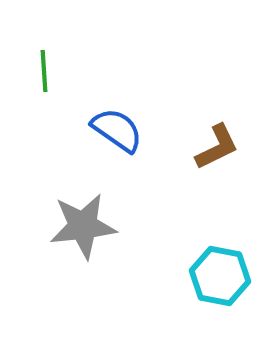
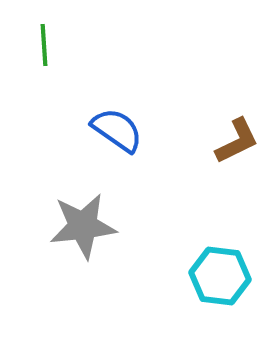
green line: moved 26 px up
brown L-shape: moved 20 px right, 6 px up
cyan hexagon: rotated 4 degrees counterclockwise
